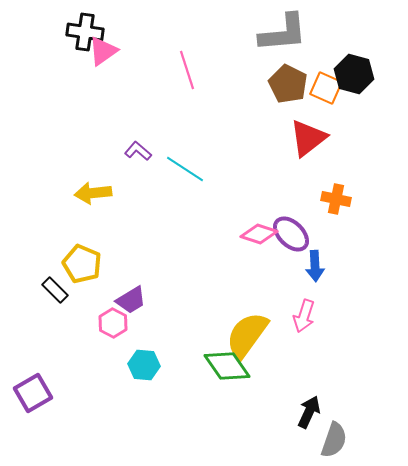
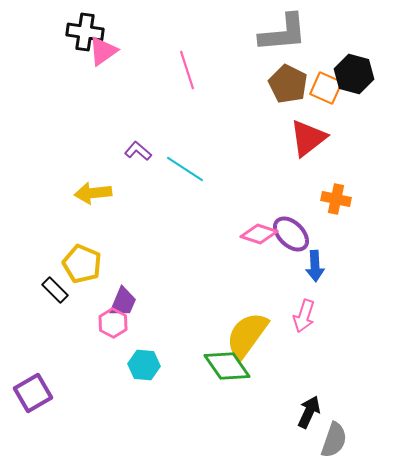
purple trapezoid: moved 8 px left, 2 px down; rotated 36 degrees counterclockwise
